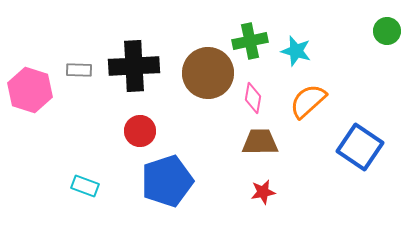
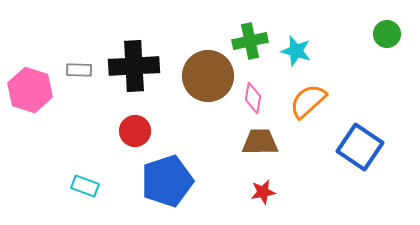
green circle: moved 3 px down
brown circle: moved 3 px down
red circle: moved 5 px left
